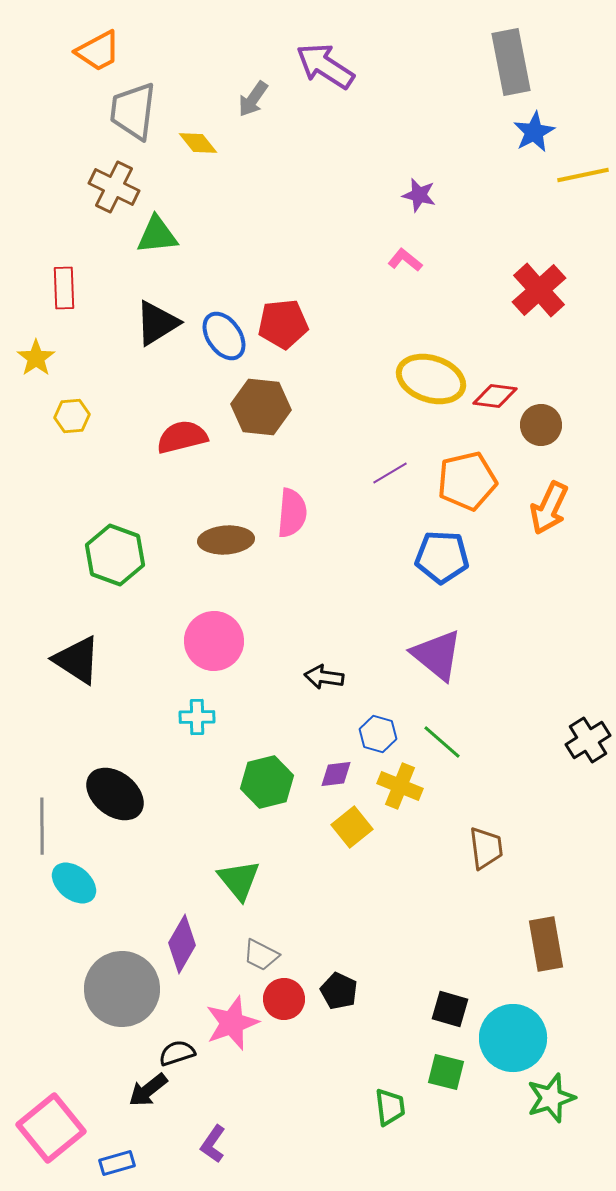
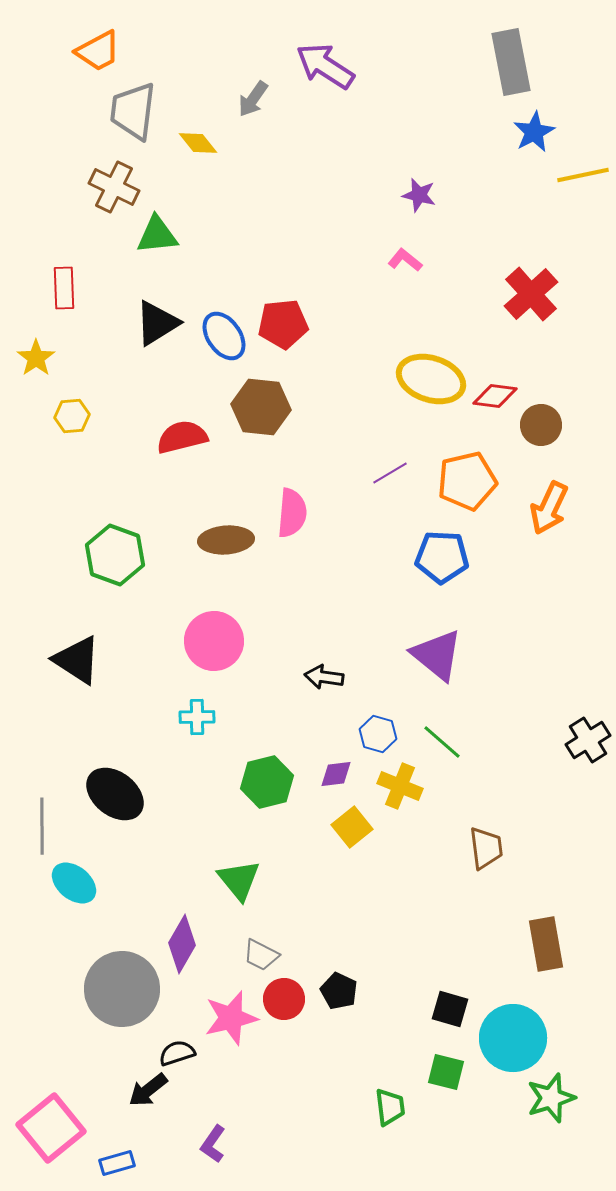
red cross at (539, 290): moved 8 px left, 4 px down
pink star at (232, 1023): moved 1 px left, 5 px up; rotated 6 degrees clockwise
